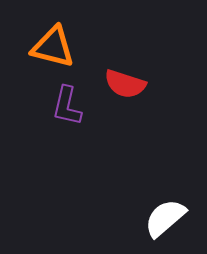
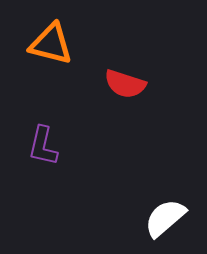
orange triangle: moved 2 px left, 3 px up
purple L-shape: moved 24 px left, 40 px down
